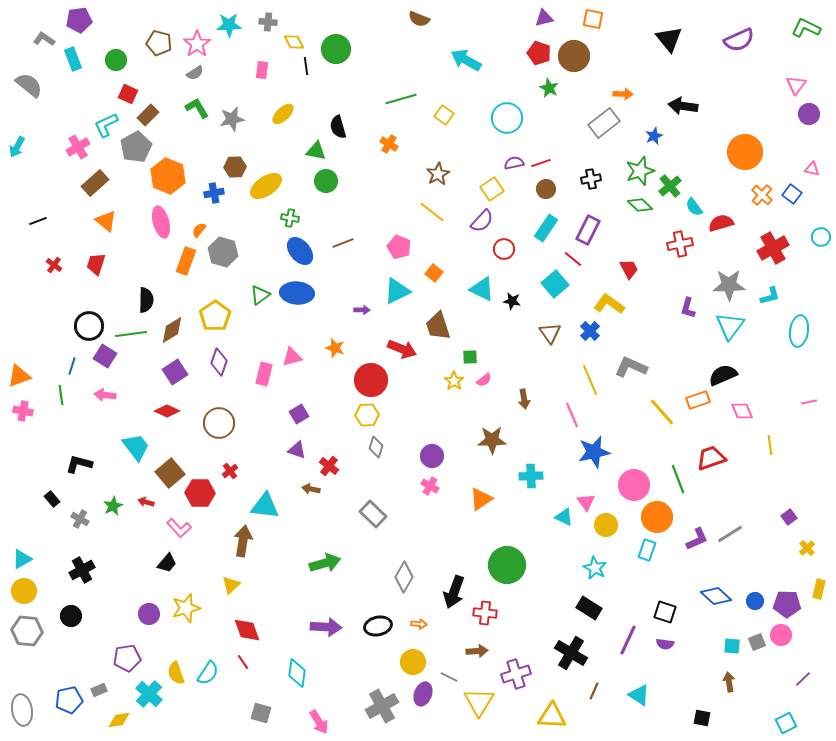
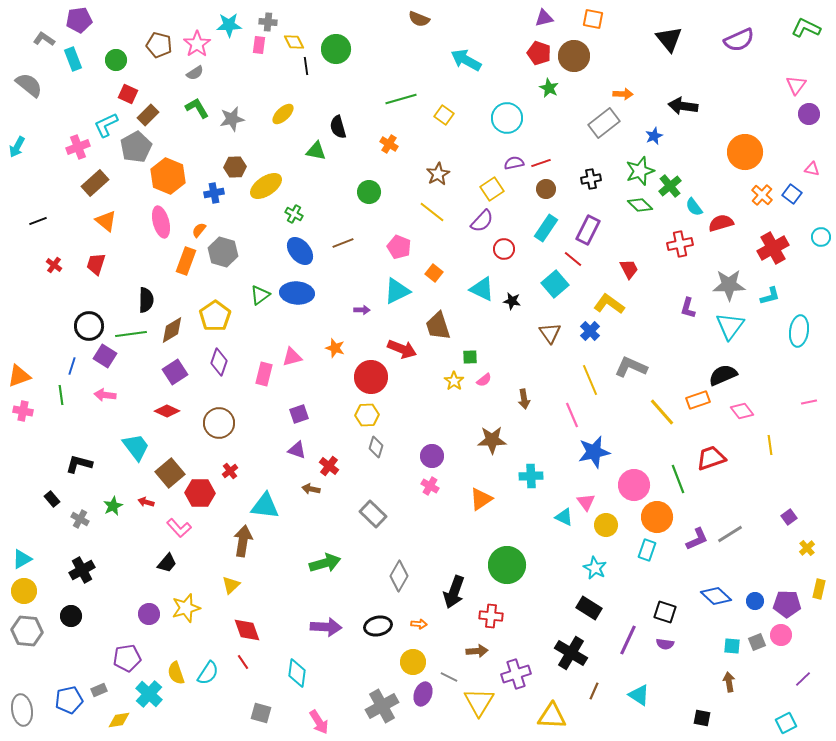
brown pentagon at (159, 43): moved 2 px down
pink rectangle at (262, 70): moved 3 px left, 25 px up
pink cross at (78, 147): rotated 10 degrees clockwise
green circle at (326, 181): moved 43 px right, 11 px down
green cross at (290, 218): moved 4 px right, 4 px up; rotated 18 degrees clockwise
red circle at (371, 380): moved 3 px up
pink diamond at (742, 411): rotated 15 degrees counterclockwise
purple square at (299, 414): rotated 12 degrees clockwise
gray diamond at (404, 577): moved 5 px left, 1 px up
red cross at (485, 613): moved 6 px right, 3 px down
